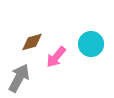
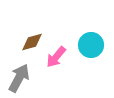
cyan circle: moved 1 px down
